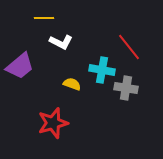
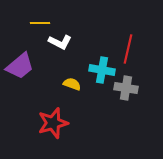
yellow line: moved 4 px left, 5 px down
white L-shape: moved 1 px left
red line: moved 1 px left, 2 px down; rotated 52 degrees clockwise
